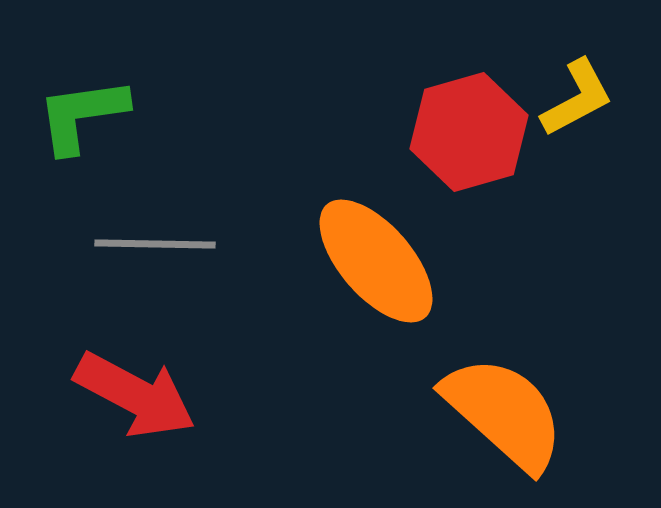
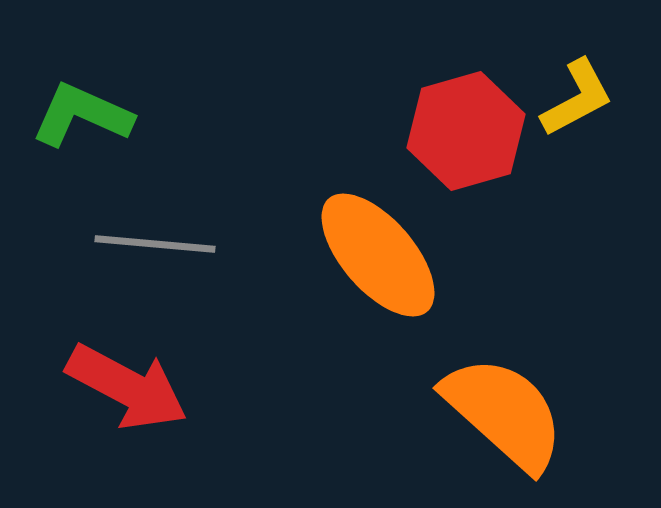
green L-shape: rotated 32 degrees clockwise
red hexagon: moved 3 px left, 1 px up
gray line: rotated 4 degrees clockwise
orange ellipse: moved 2 px right, 6 px up
red arrow: moved 8 px left, 8 px up
